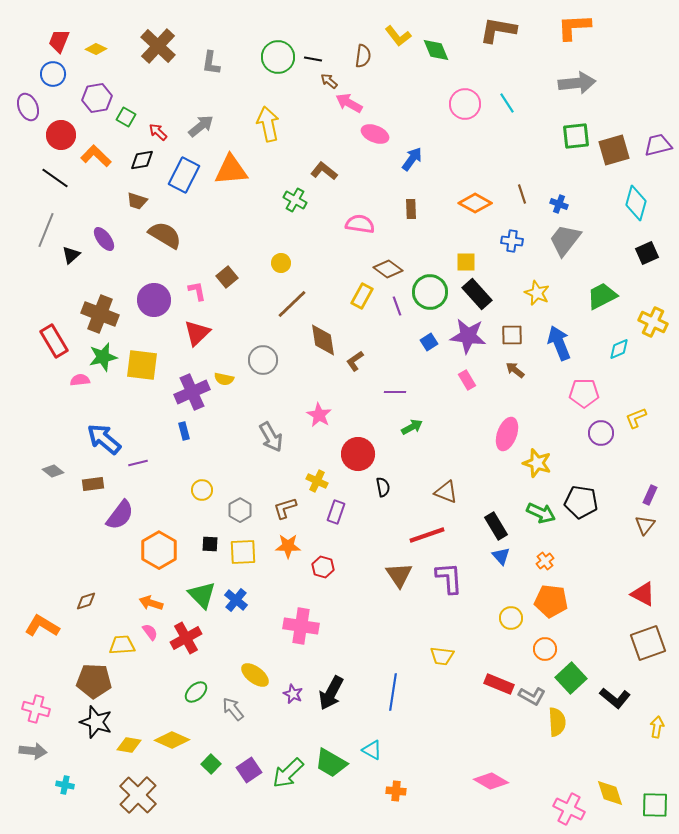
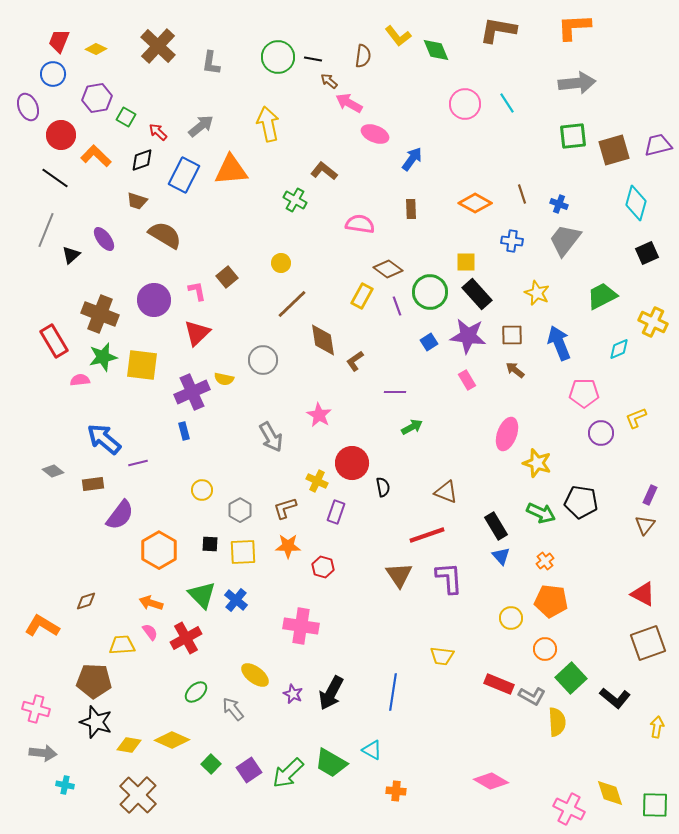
green square at (576, 136): moved 3 px left
black diamond at (142, 160): rotated 10 degrees counterclockwise
red circle at (358, 454): moved 6 px left, 9 px down
gray arrow at (33, 751): moved 10 px right, 2 px down
